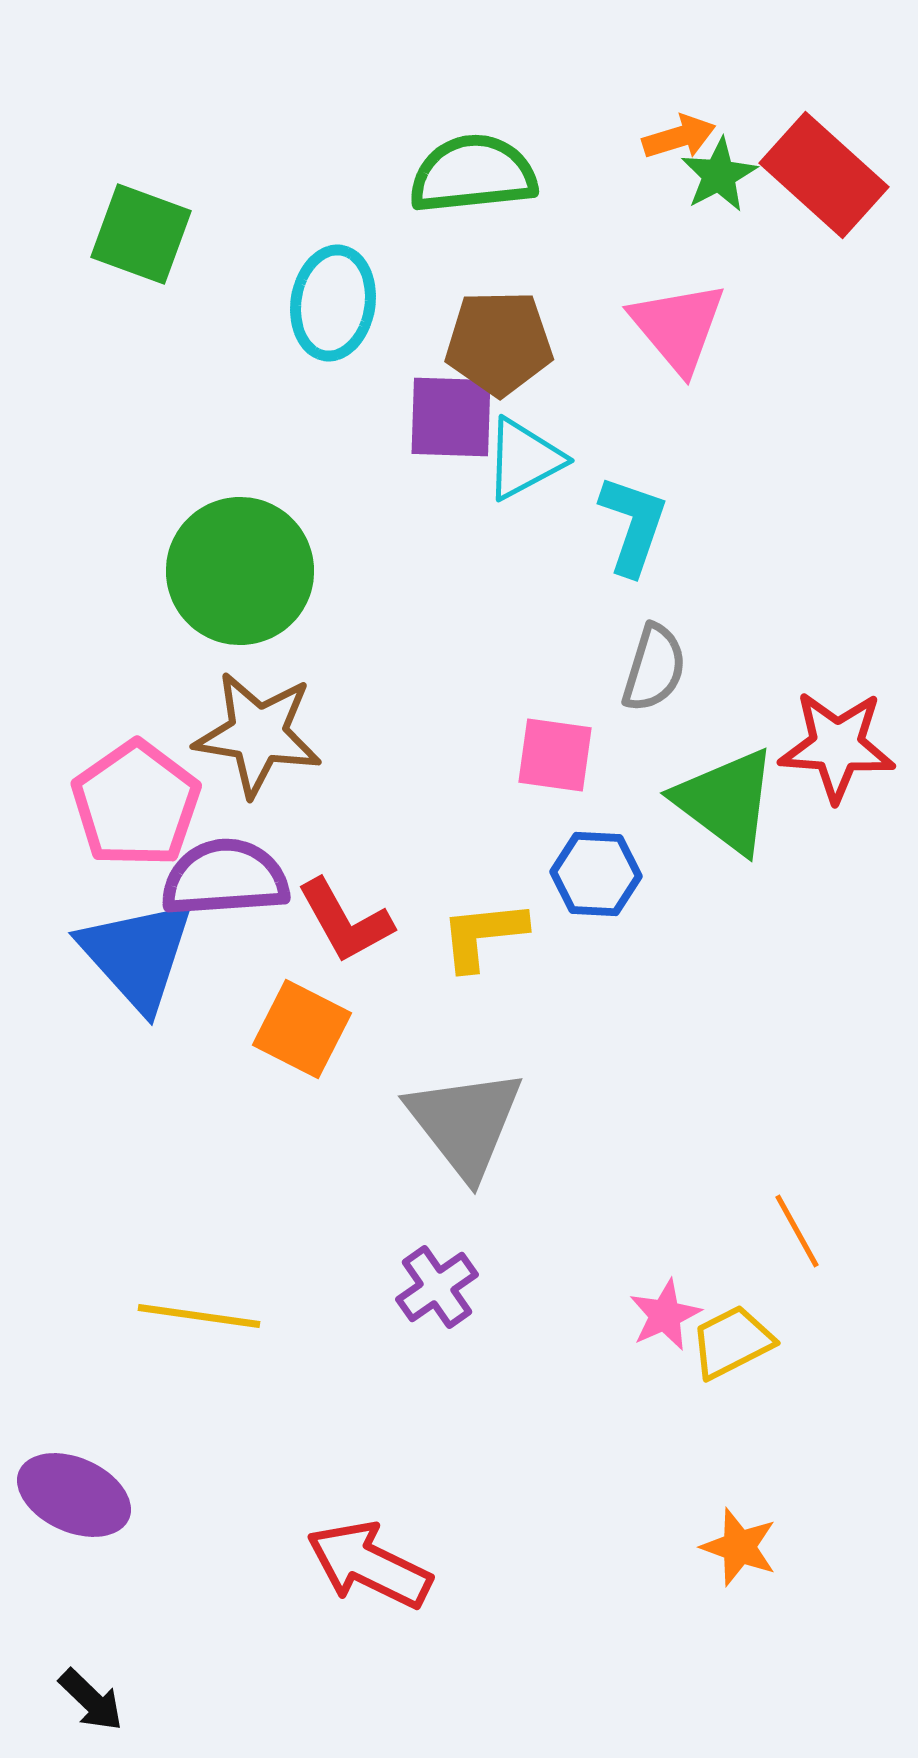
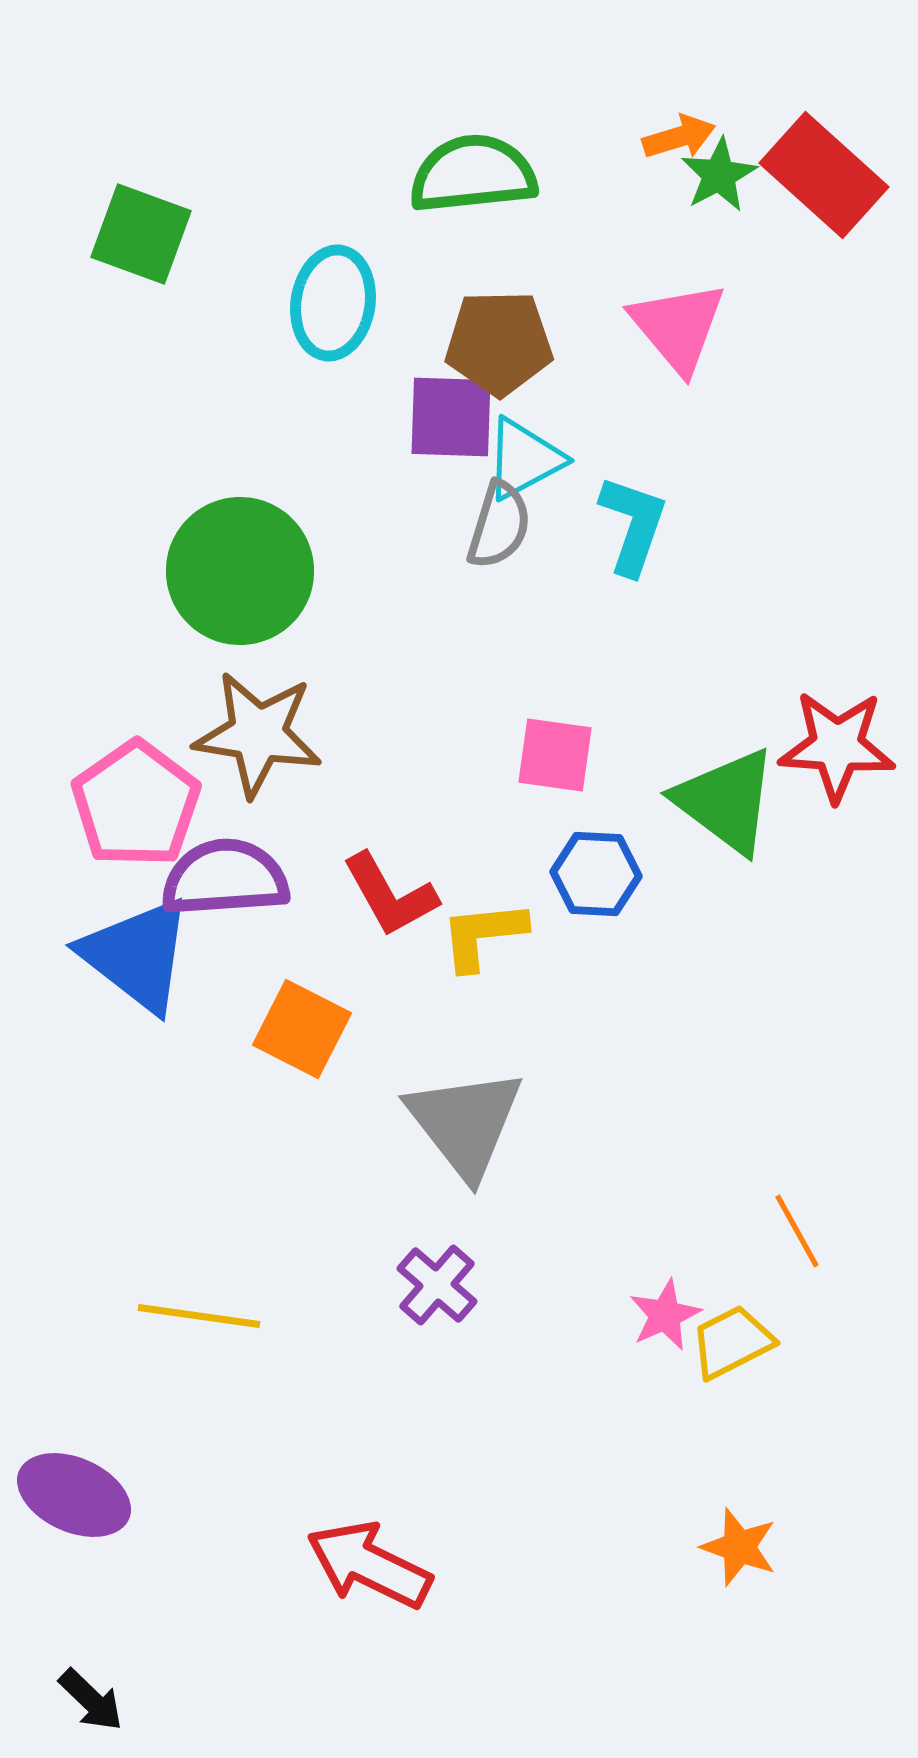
gray semicircle: moved 155 px left, 143 px up
red L-shape: moved 45 px right, 26 px up
blue triangle: rotated 10 degrees counterclockwise
purple cross: moved 2 px up; rotated 14 degrees counterclockwise
